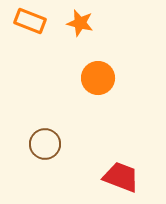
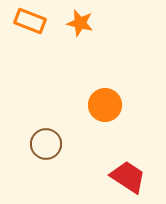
orange circle: moved 7 px right, 27 px down
brown circle: moved 1 px right
red trapezoid: moved 7 px right; rotated 12 degrees clockwise
